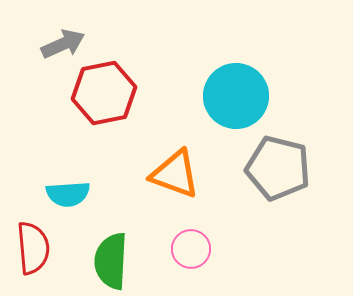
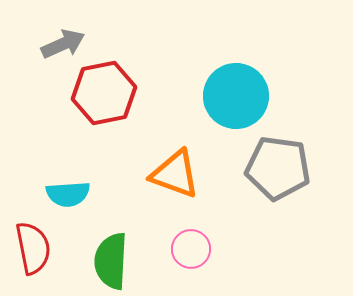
gray pentagon: rotated 6 degrees counterclockwise
red semicircle: rotated 6 degrees counterclockwise
